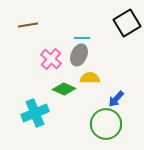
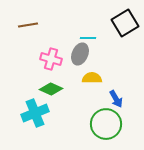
black square: moved 2 px left
cyan line: moved 6 px right
gray ellipse: moved 1 px right, 1 px up
pink cross: rotated 25 degrees counterclockwise
yellow semicircle: moved 2 px right
green diamond: moved 13 px left
blue arrow: rotated 72 degrees counterclockwise
